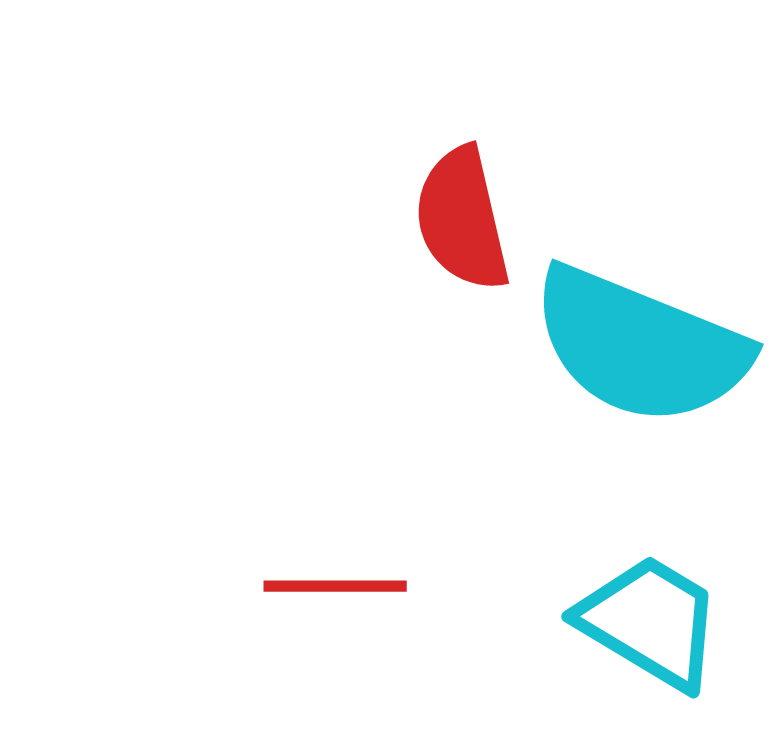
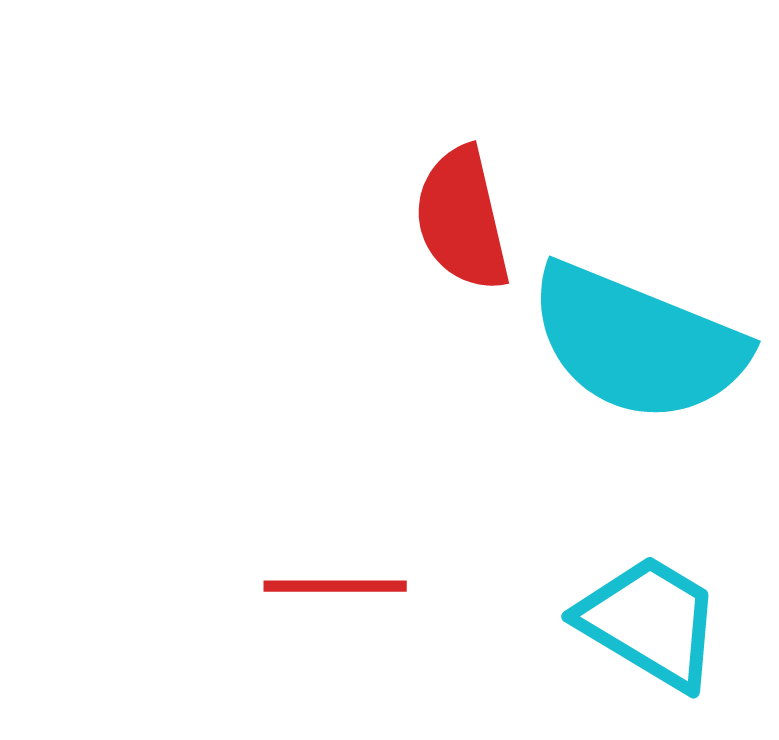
cyan semicircle: moved 3 px left, 3 px up
